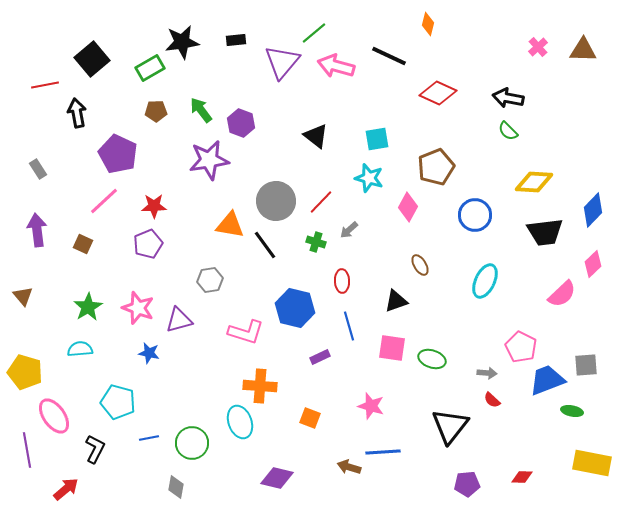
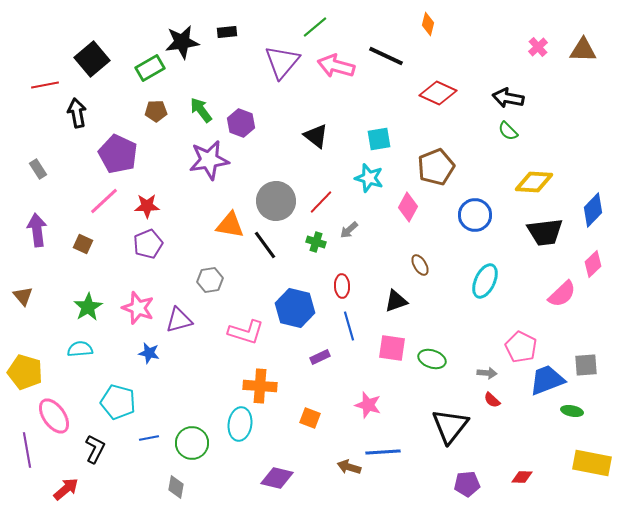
green line at (314, 33): moved 1 px right, 6 px up
black rectangle at (236, 40): moved 9 px left, 8 px up
black line at (389, 56): moved 3 px left
cyan square at (377, 139): moved 2 px right
red star at (154, 206): moved 7 px left
red ellipse at (342, 281): moved 5 px down
pink star at (371, 406): moved 3 px left, 1 px up
cyan ellipse at (240, 422): moved 2 px down; rotated 28 degrees clockwise
